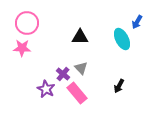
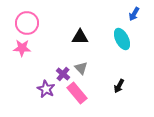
blue arrow: moved 3 px left, 8 px up
